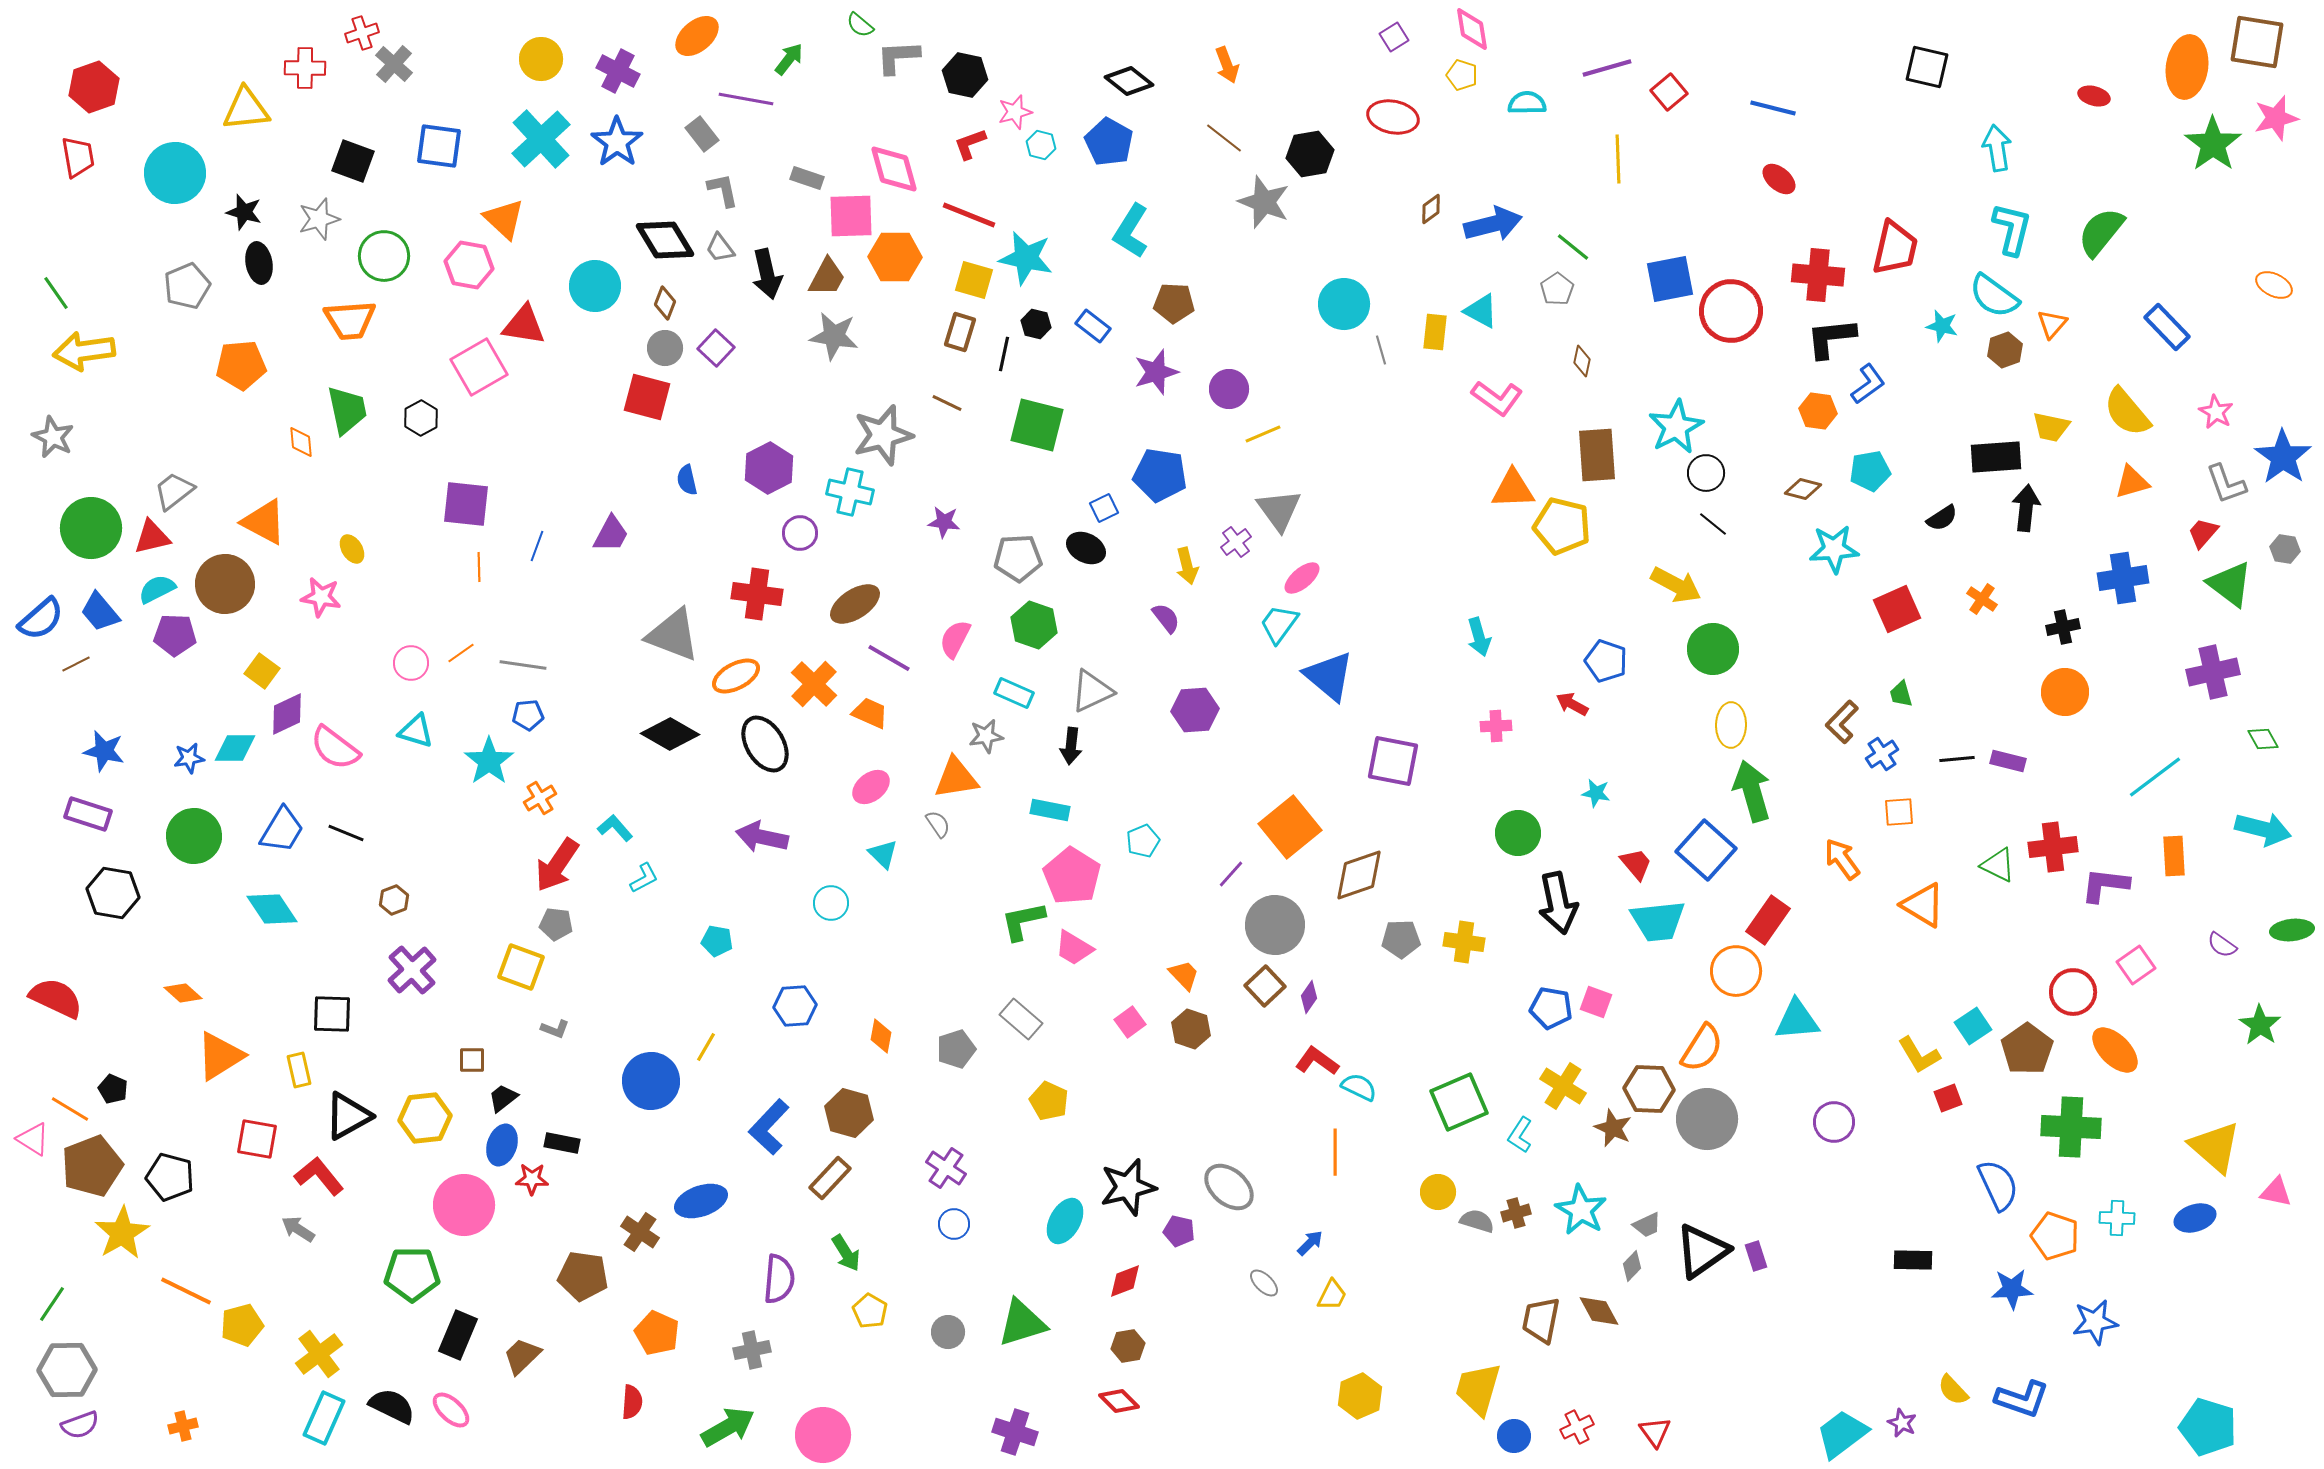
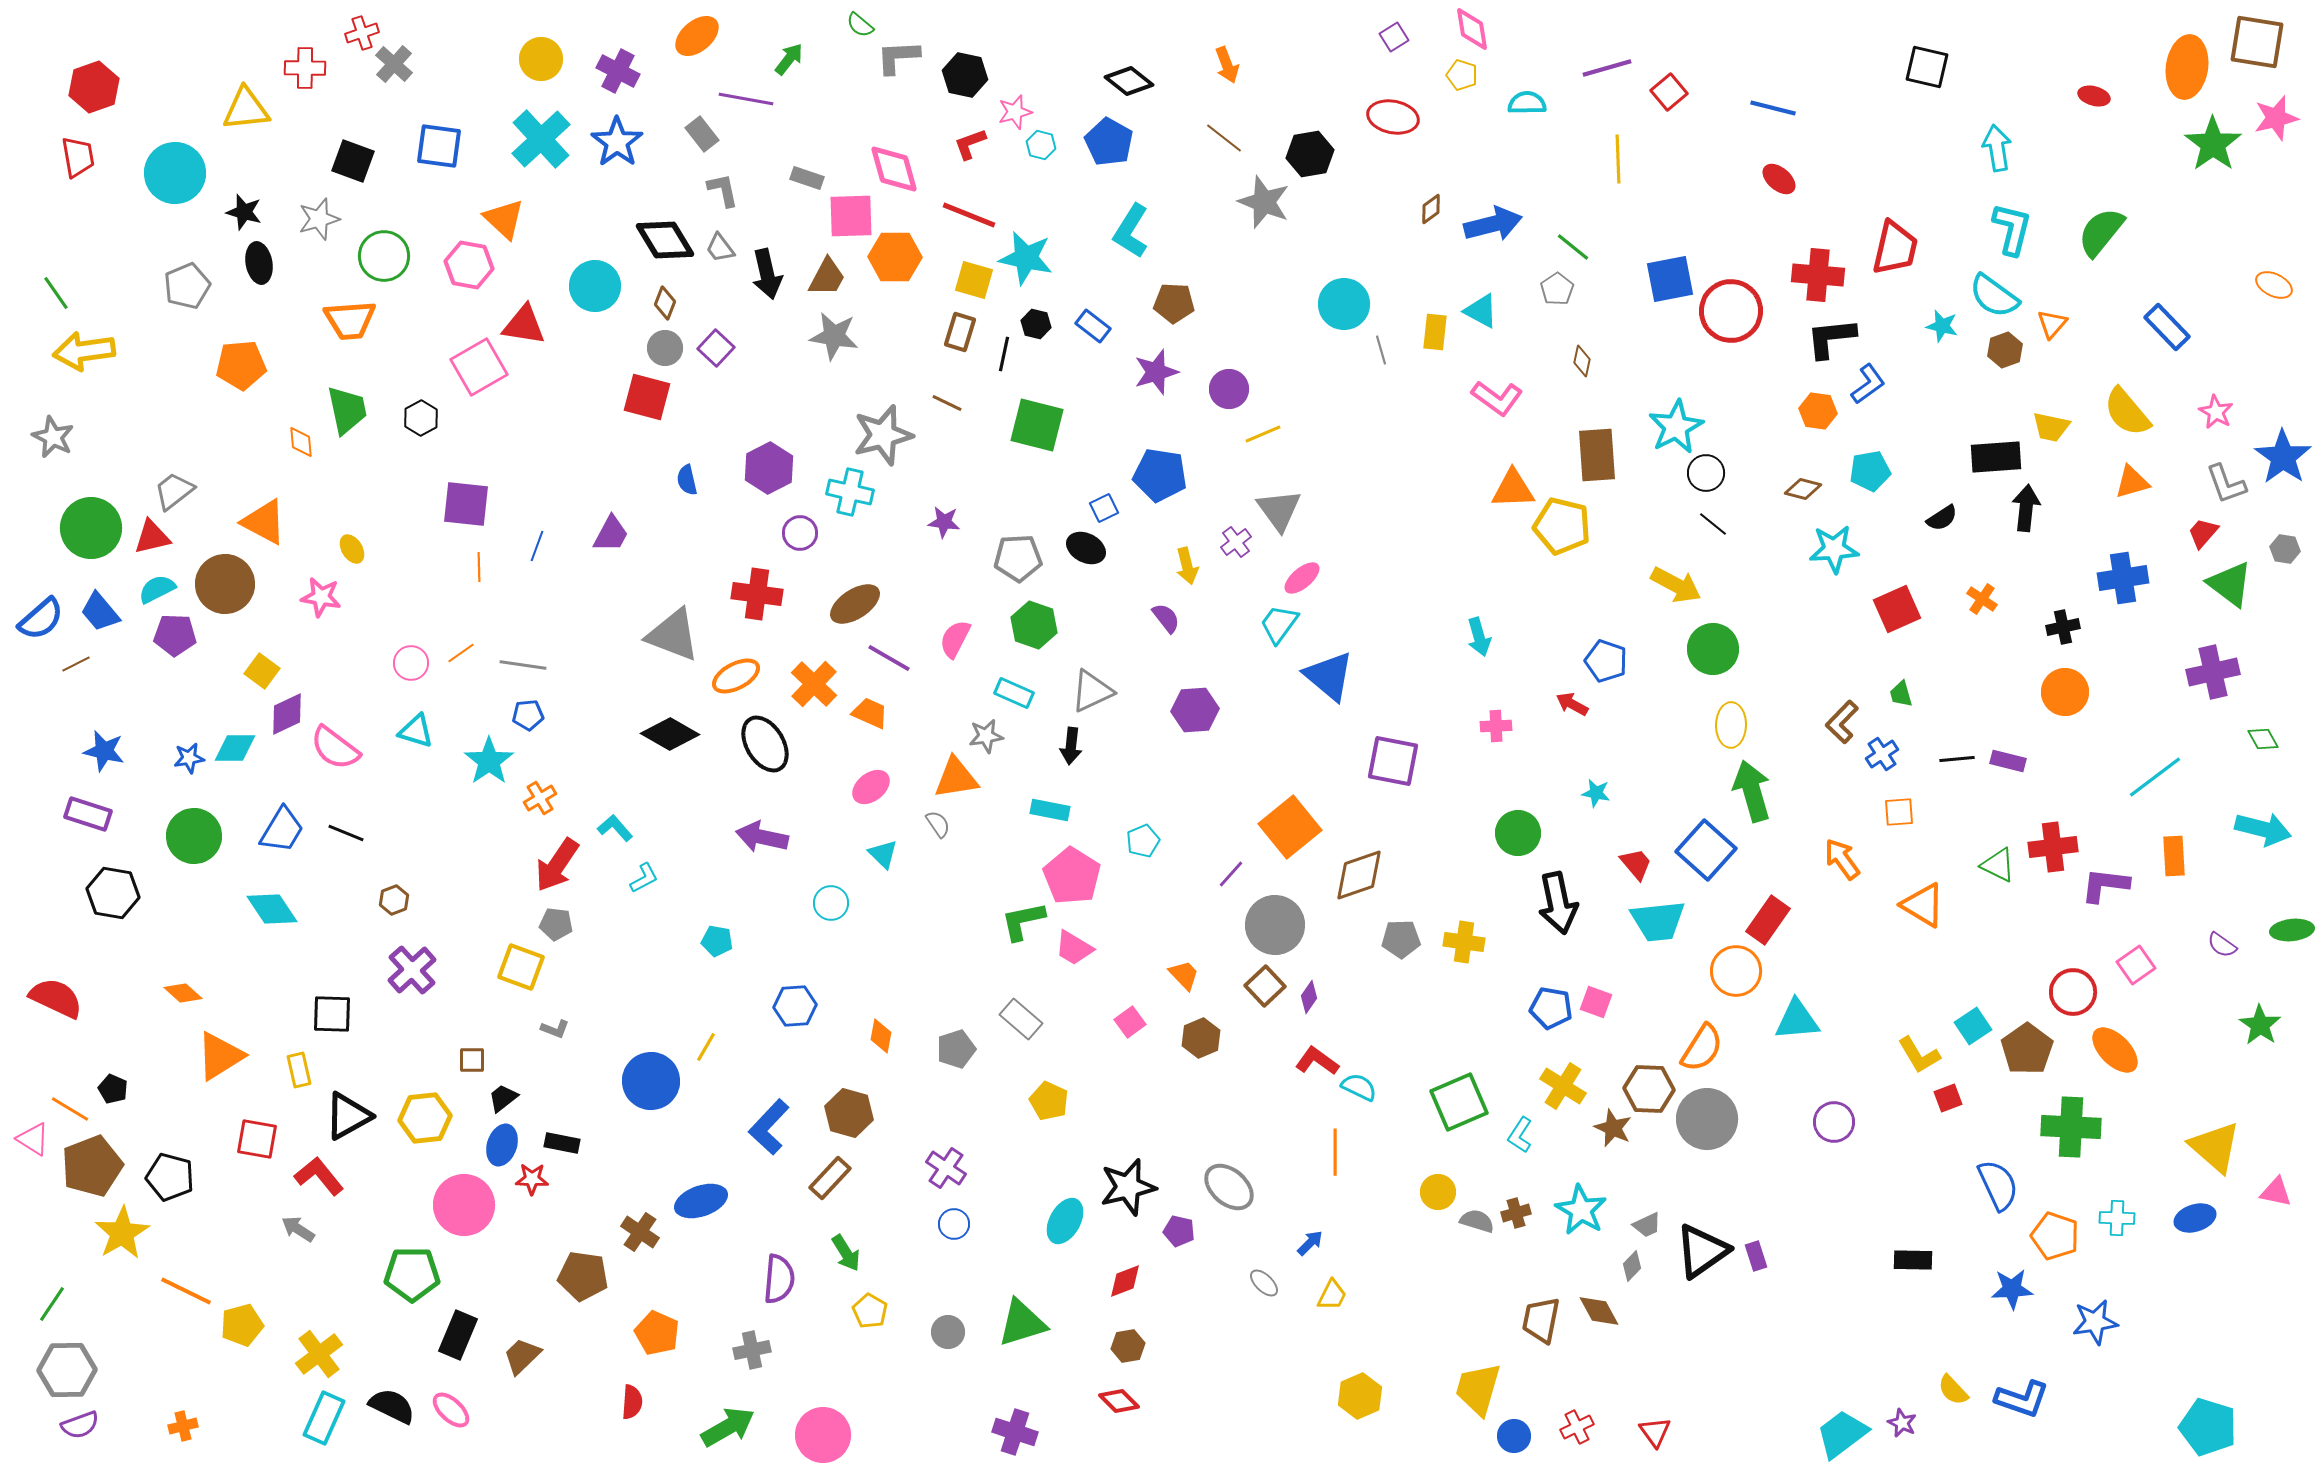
brown hexagon at (1191, 1029): moved 10 px right, 9 px down; rotated 18 degrees clockwise
